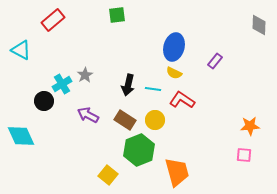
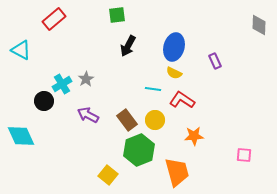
red rectangle: moved 1 px right, 1 px up
purple rectangle: rotated 63 degrees counterclockwise
gray star: moved 1 px right, 4 px down
black arrow: moved 39 px up; rotated 15 degrees clockwise
brown rectangle: moved 2 px right; rotated 20 degrees clockwise
orange star: moved 56 px left, 10 px down
